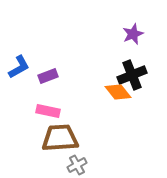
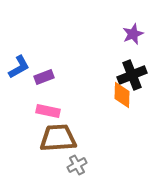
purple rectangle: moved 4 px left, 1 px down
orange diamond: moved 4 px right, 3 px down; rotated 40 degrees clockwise
brown trapezoid: moved 2 px left
